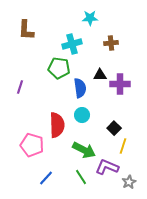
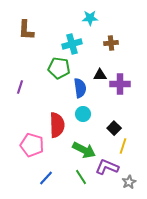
cyan circle: moved 1 px right, 1 px up
